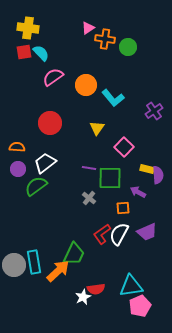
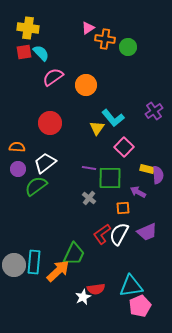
cyan L-shape: moved 20 px down
cyan rectangle: rotated 15 degrees clockwise
